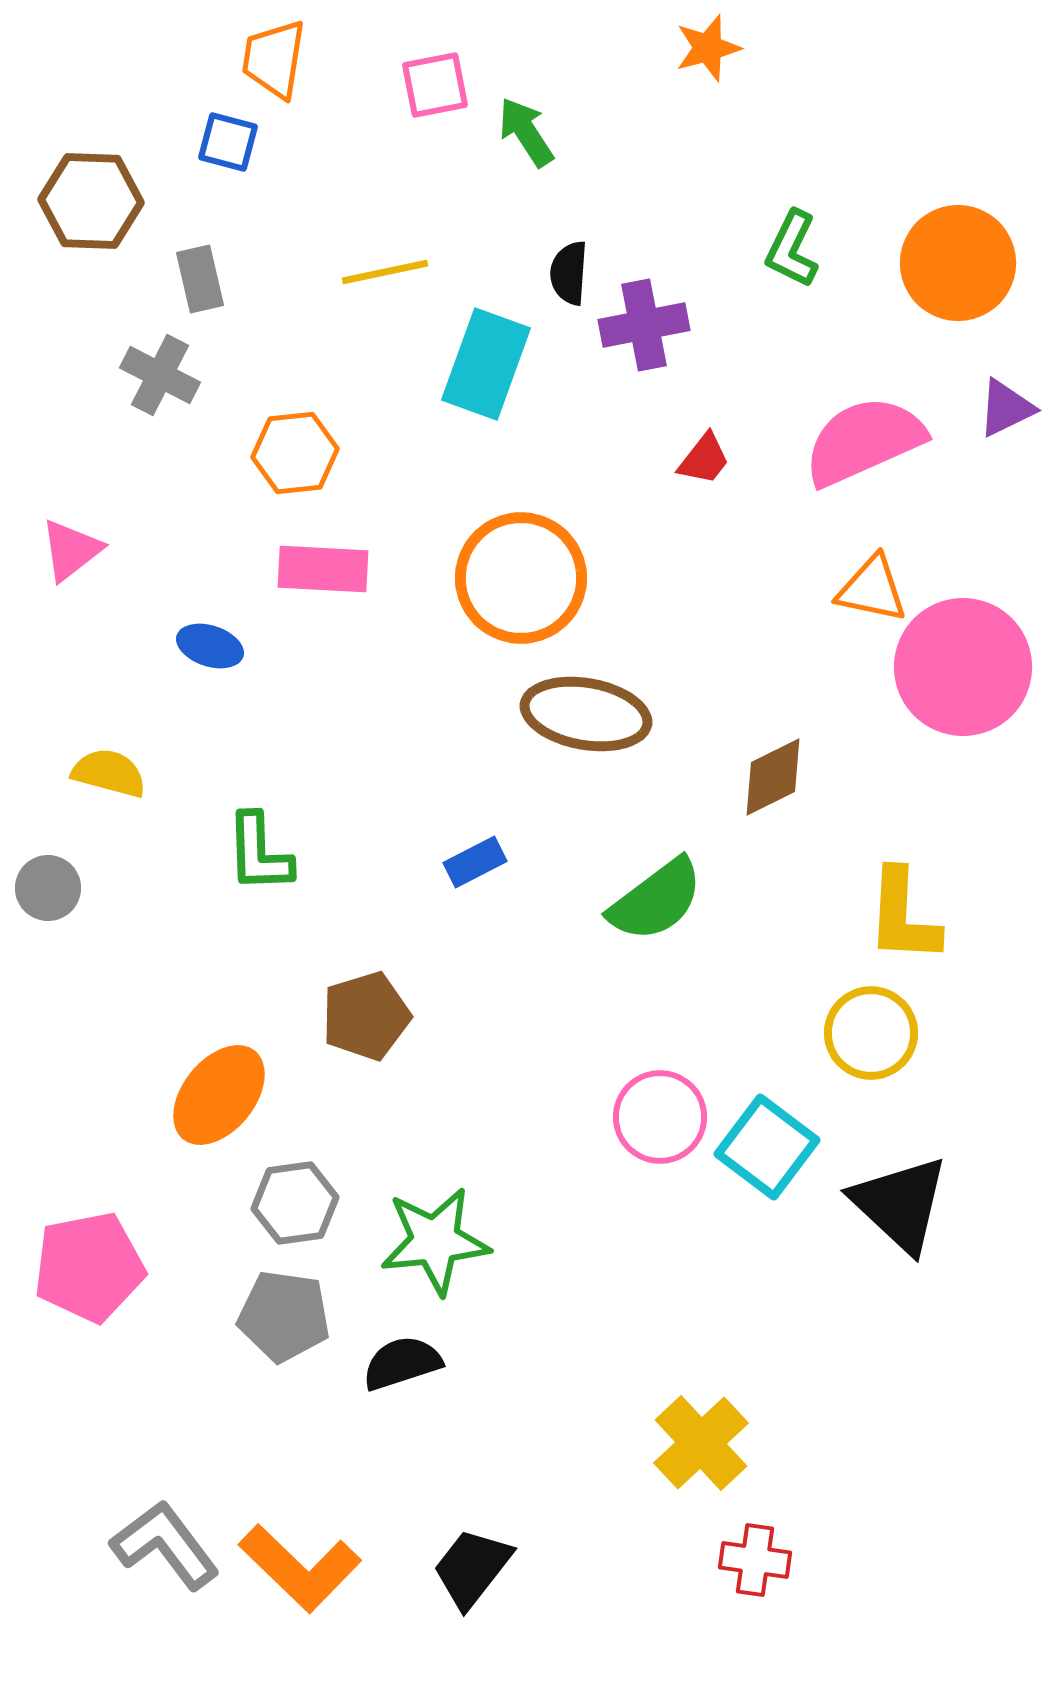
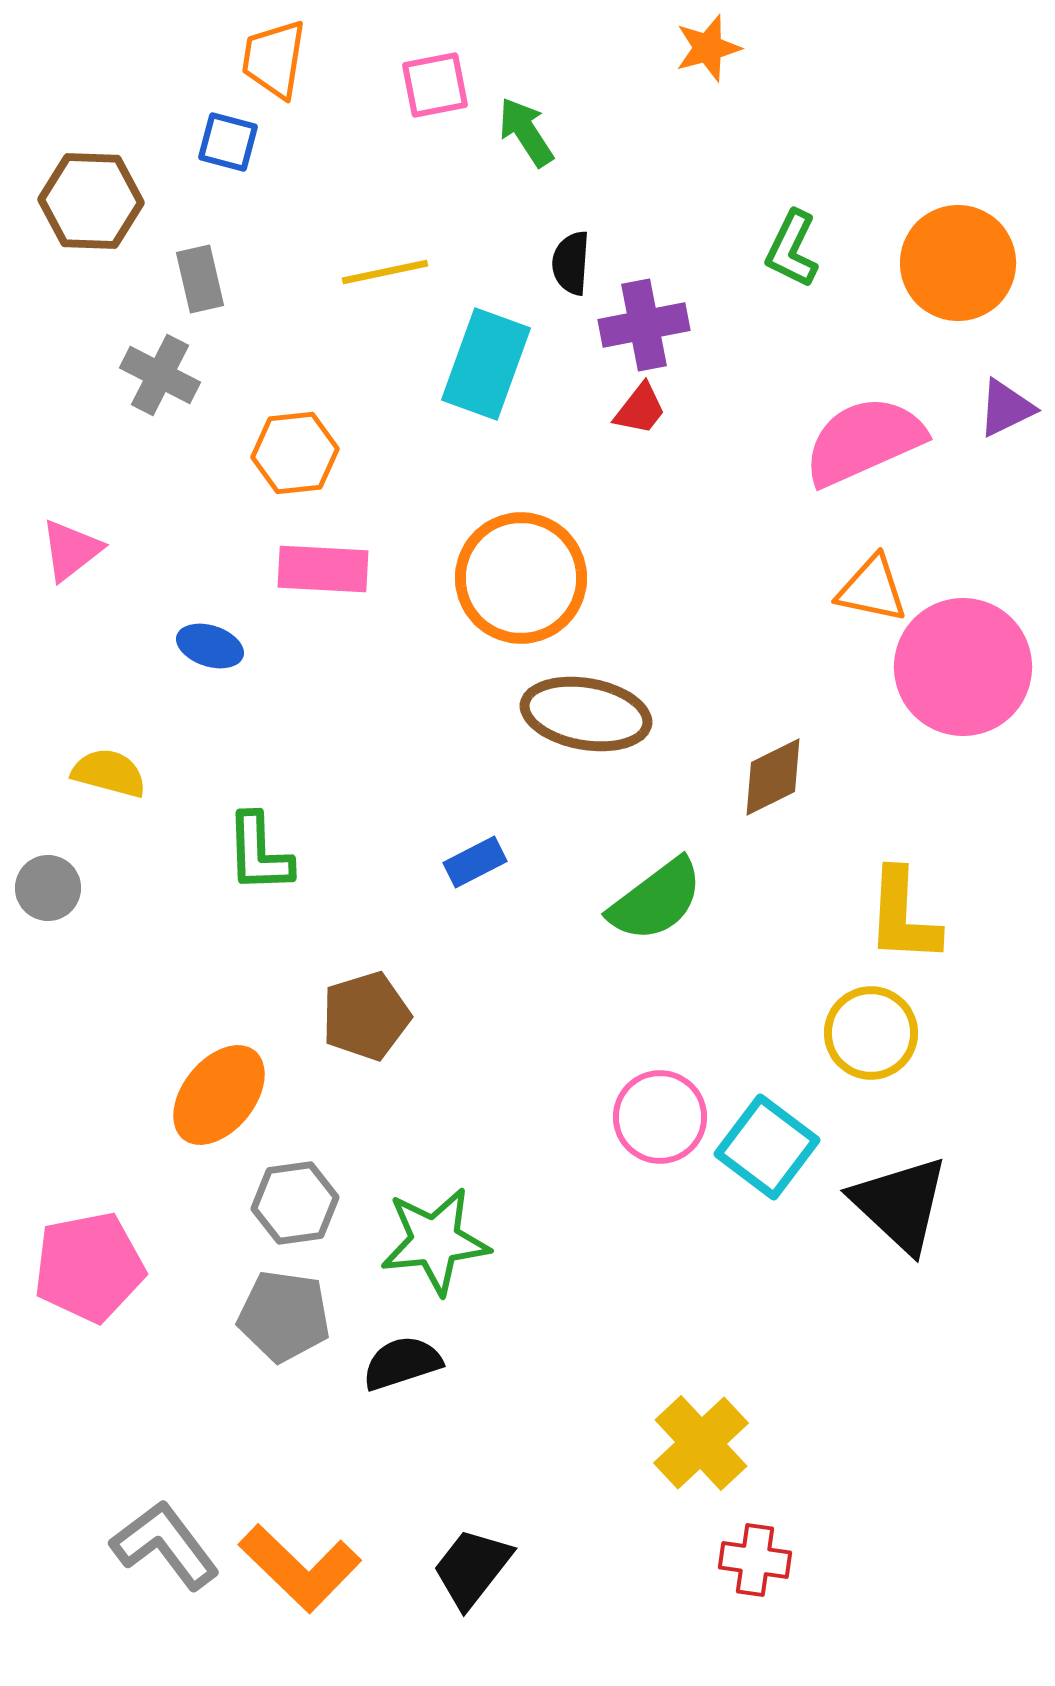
black semicircle at (569, 273): moved 2 px right, 10 px up
red trapezoid at (704, 459): moved 64 px left, 50 px up
